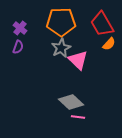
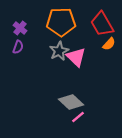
gray star: moved 2 px left, 3 px down
pink triangle: moved 2 px left, 3 px up
pink line: rotated 48 degrees counterclockwise
